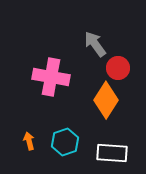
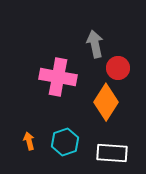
gray arrow: rotated 24 degrees clockwise
pink cross: moved 7 px right
orange diamond: moved 2 px down
